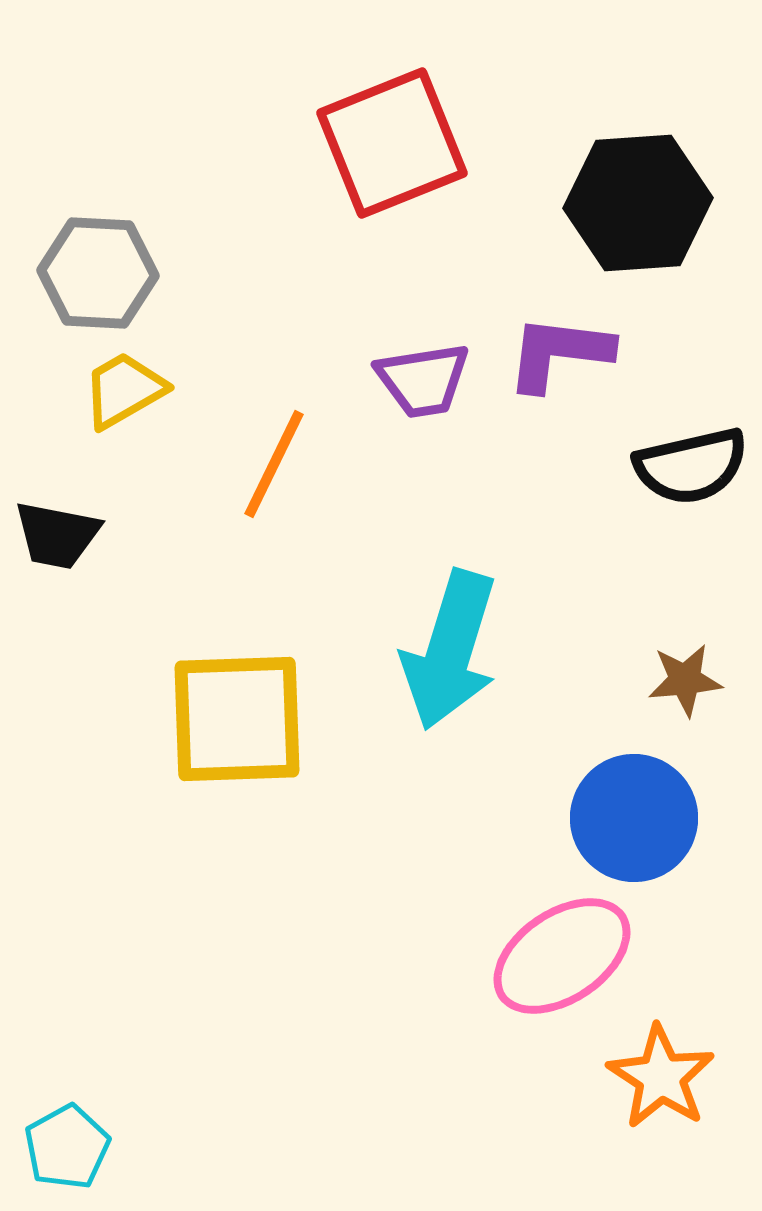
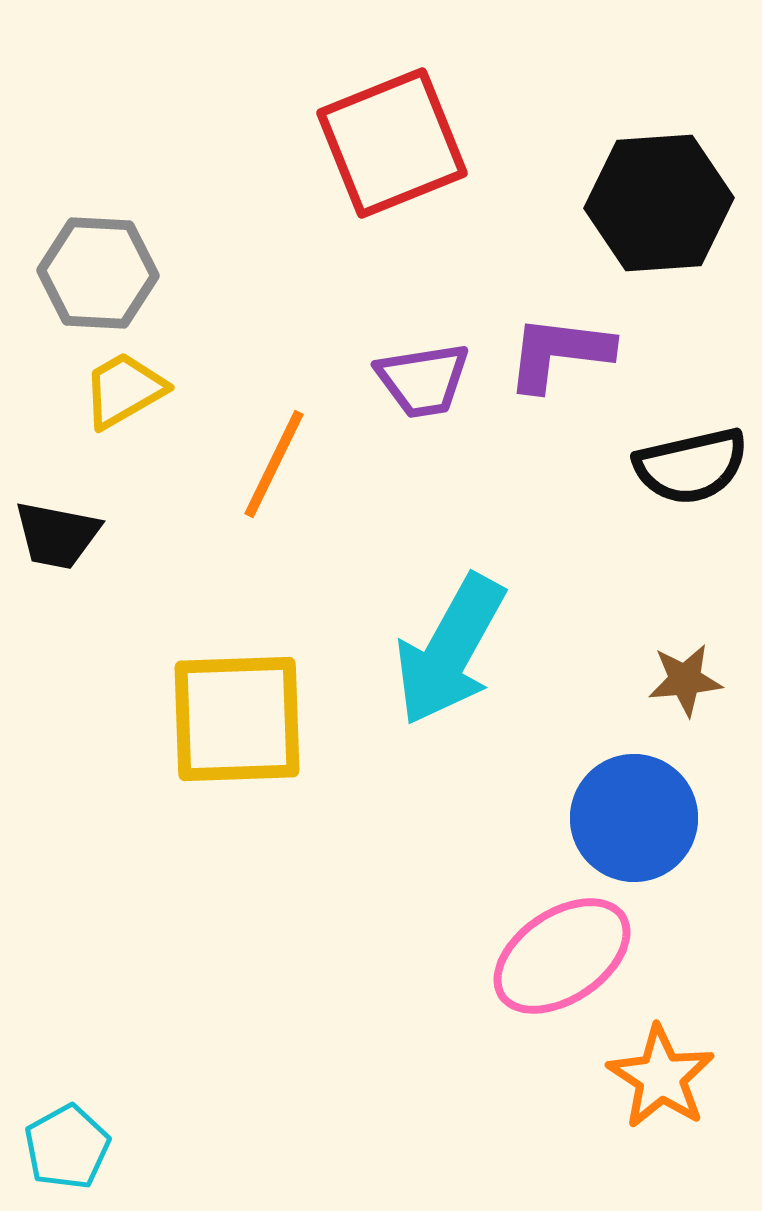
black hexagon: moved 21 px right
cyan arrow: rotated 12 degrees clockwise
